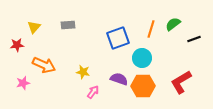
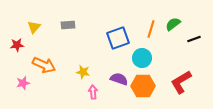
pink arrow: rotated 40 degrees counterclockwise
